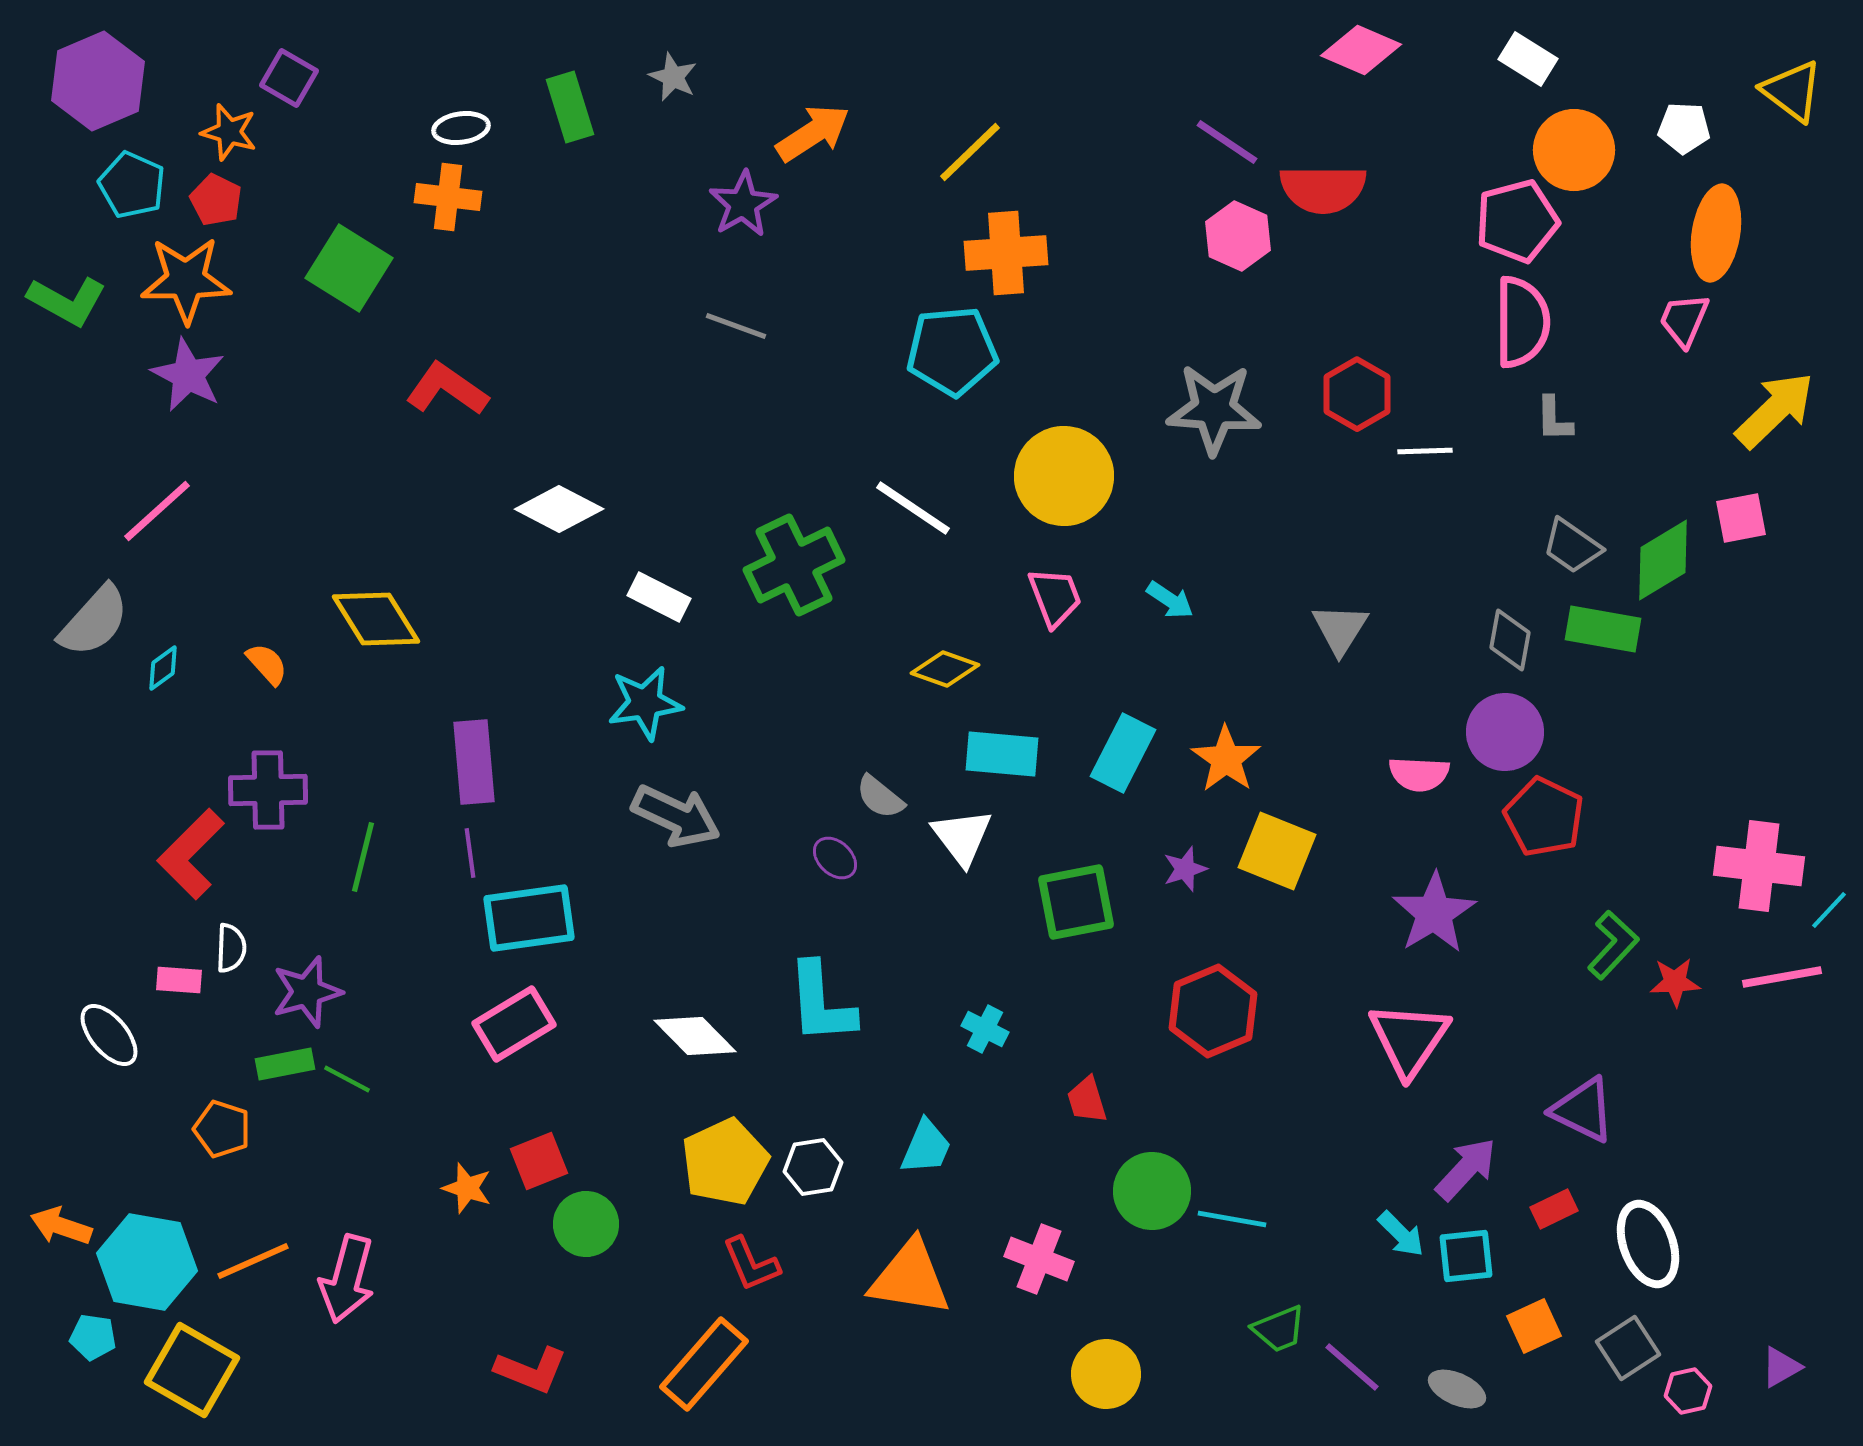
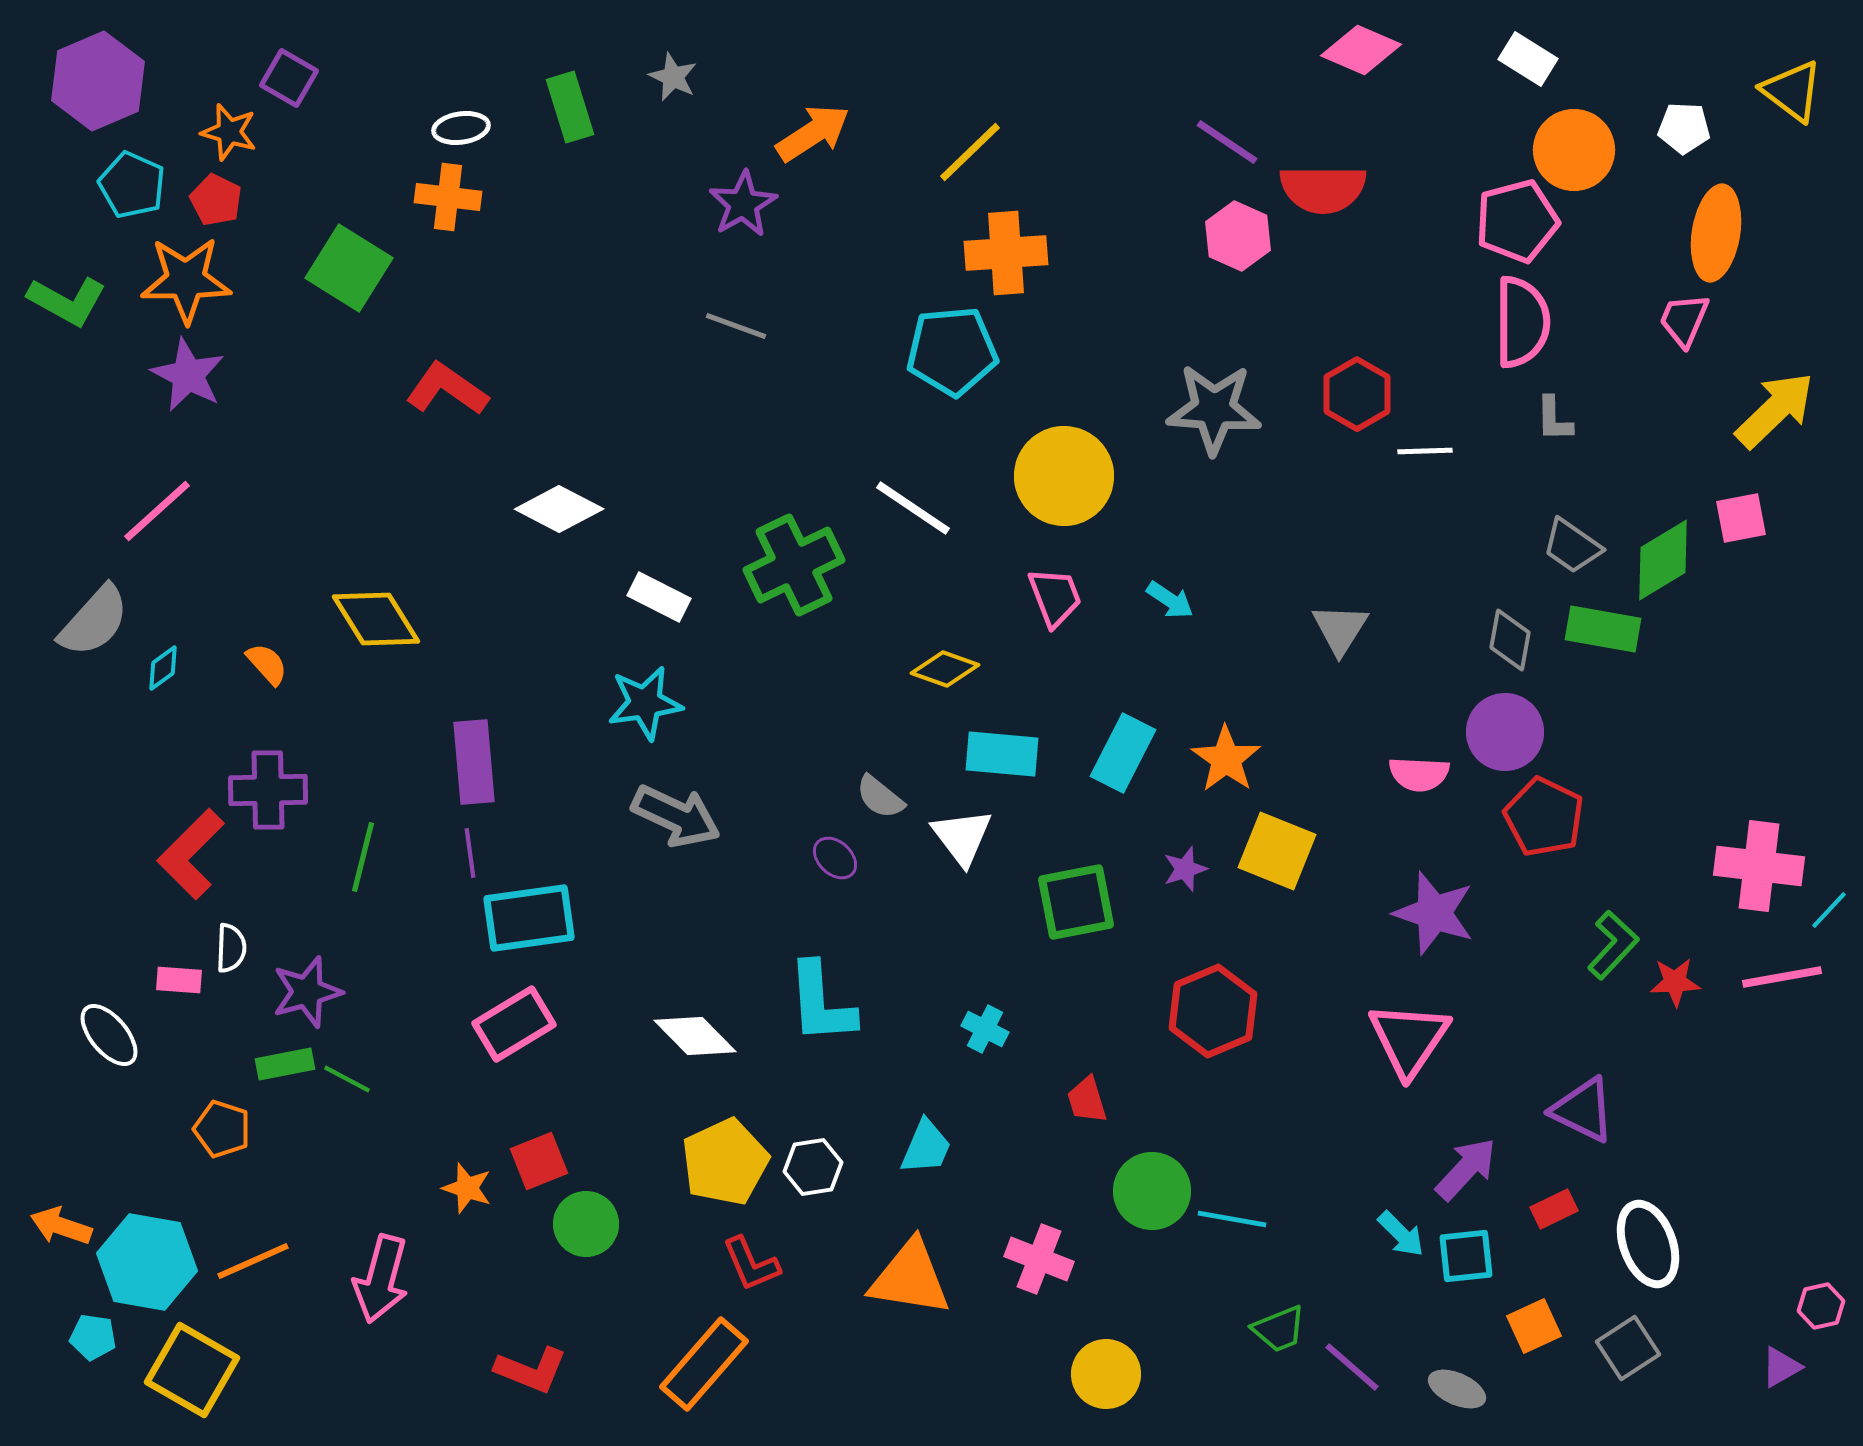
purple star at (1434, 913): rotated 22 degrees counterclockwise
pink arrow at (347, 1279): moved 34 px right
pink hexagon at (1688, 1391): moved 133 px right, 85 px up
